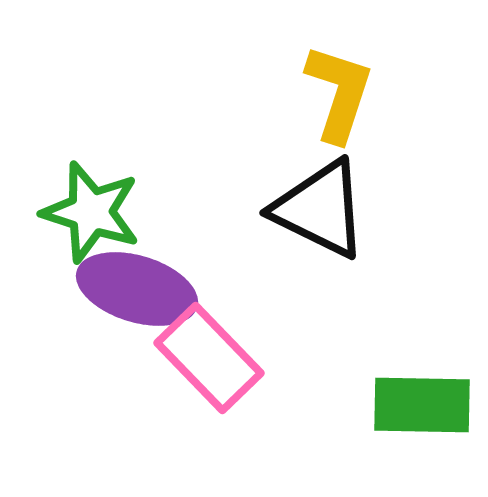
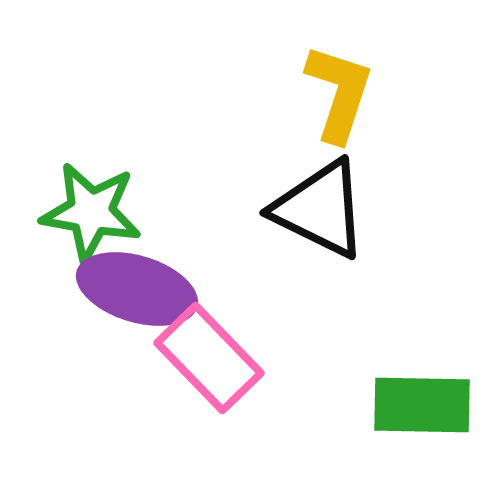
green star: rotated 8 degrees counterclockwise
